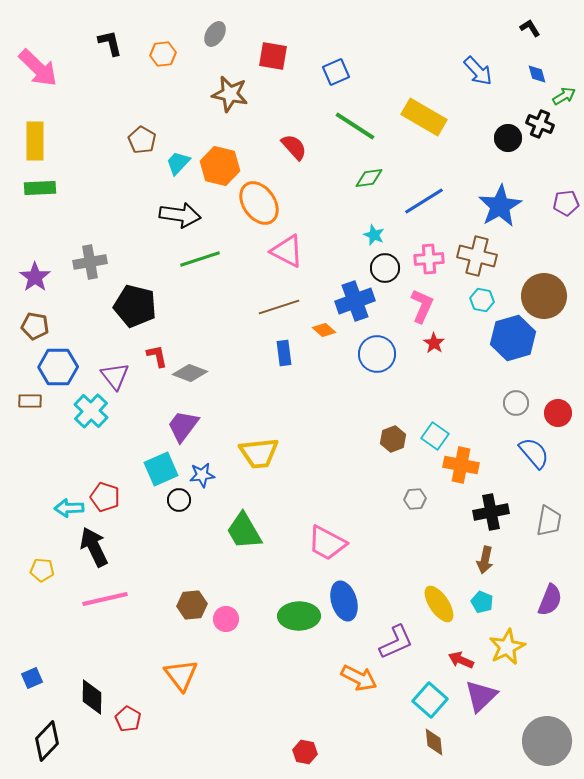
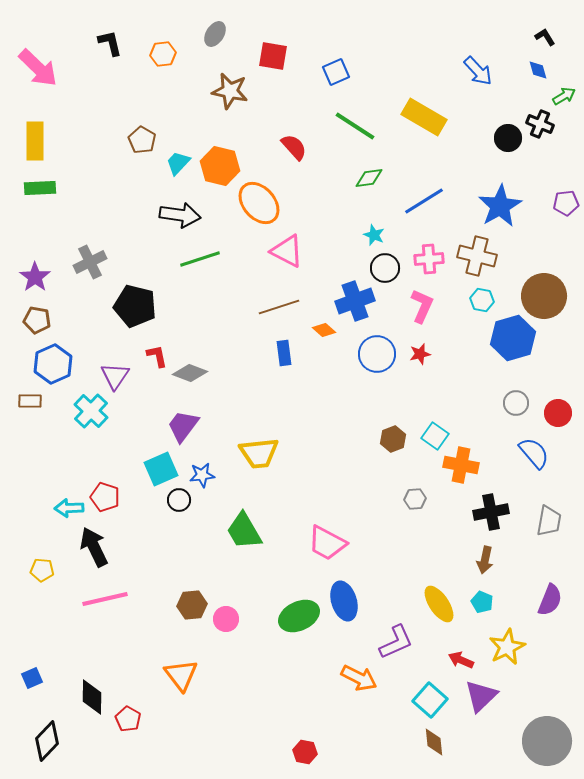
black L-shape at (530, 28): moved 15 px right, 9 px down
blue diamond at (537, 74): moved 1 px right, 4 px up
brown star at (230, 94): moved 3 px up
orange ellipse at (259, 203): rotated 6 degrees counterclockwise
gray cross at (90, 262): rotated 16 degrees counterclockwise
brown pentagon at (35, 326): moved 2 px right, 6 px up
red star at (434, 343): moved 14 px left, 11 px down; rotated 25 degrees clockwise
blue hexagon at (58, 367): moved 5 px left, 3 px up; rotated 24 degrees counterclockwise
purple triangle at (115, 376): rotated 12 degrees clockwise
green ellipse at (299, 616): rotated 24 degrees counterclockwise
